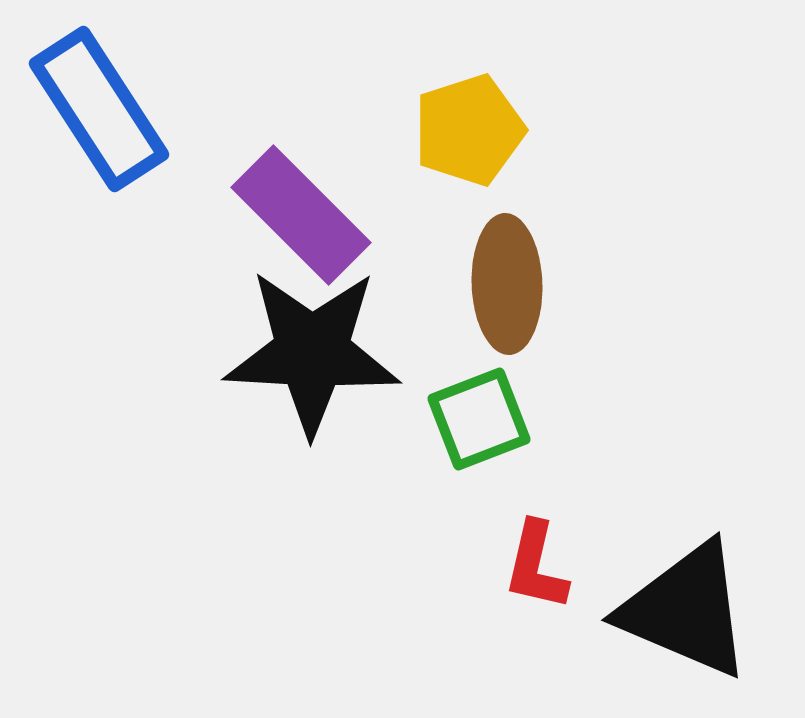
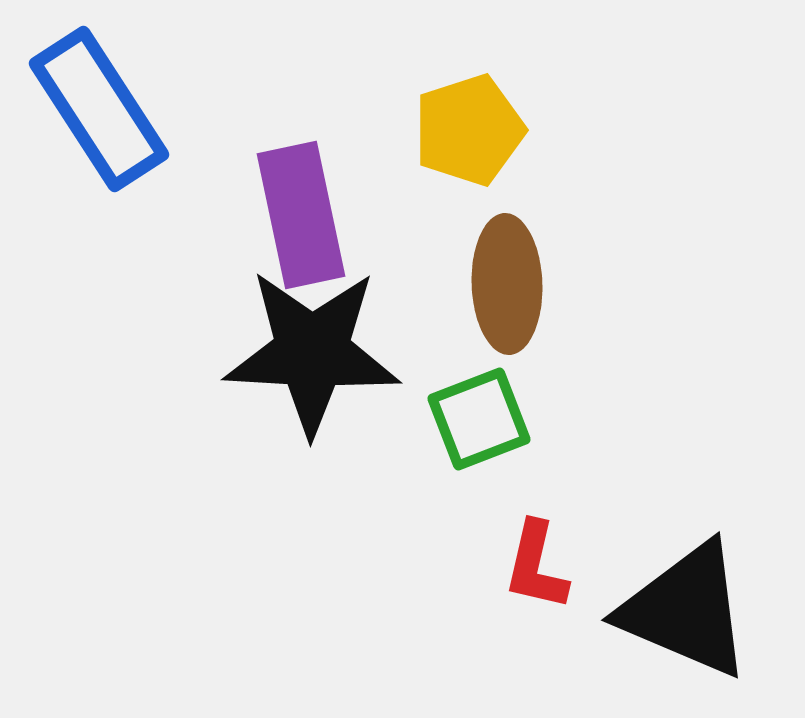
purple rectangle: rotated 33 degrees clockwise
